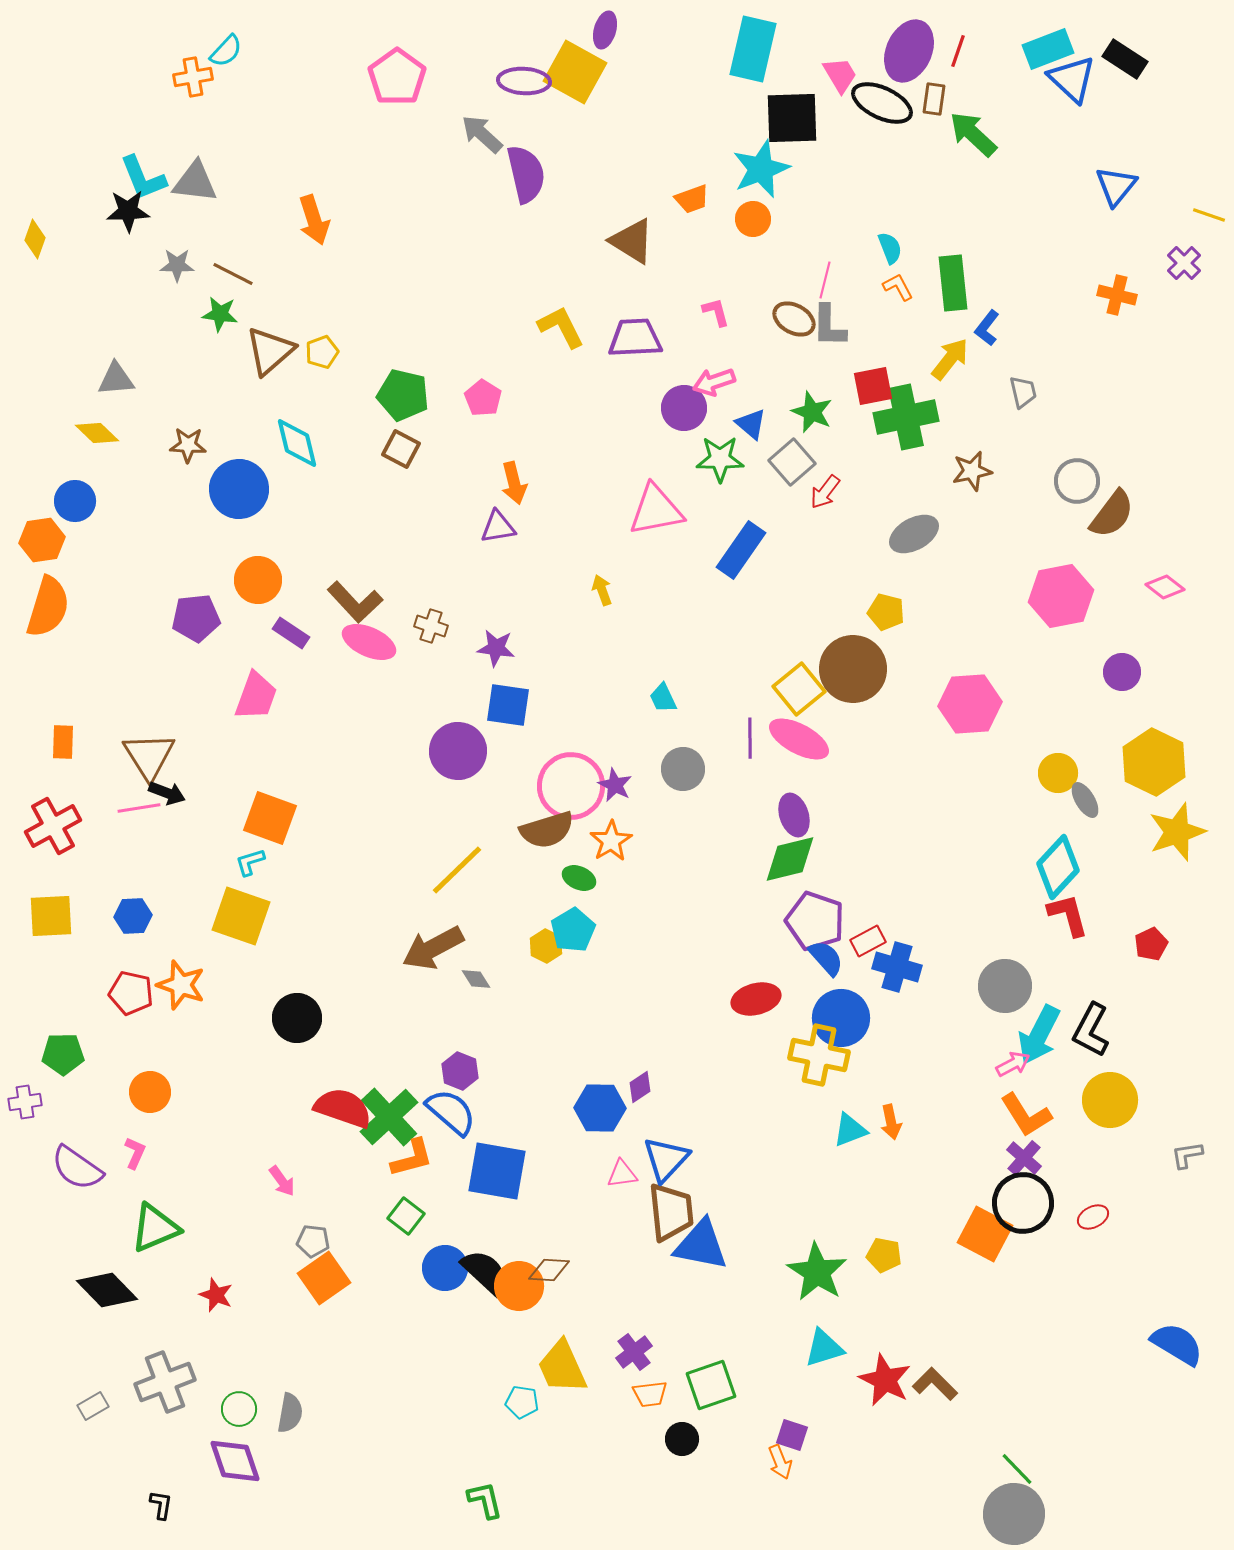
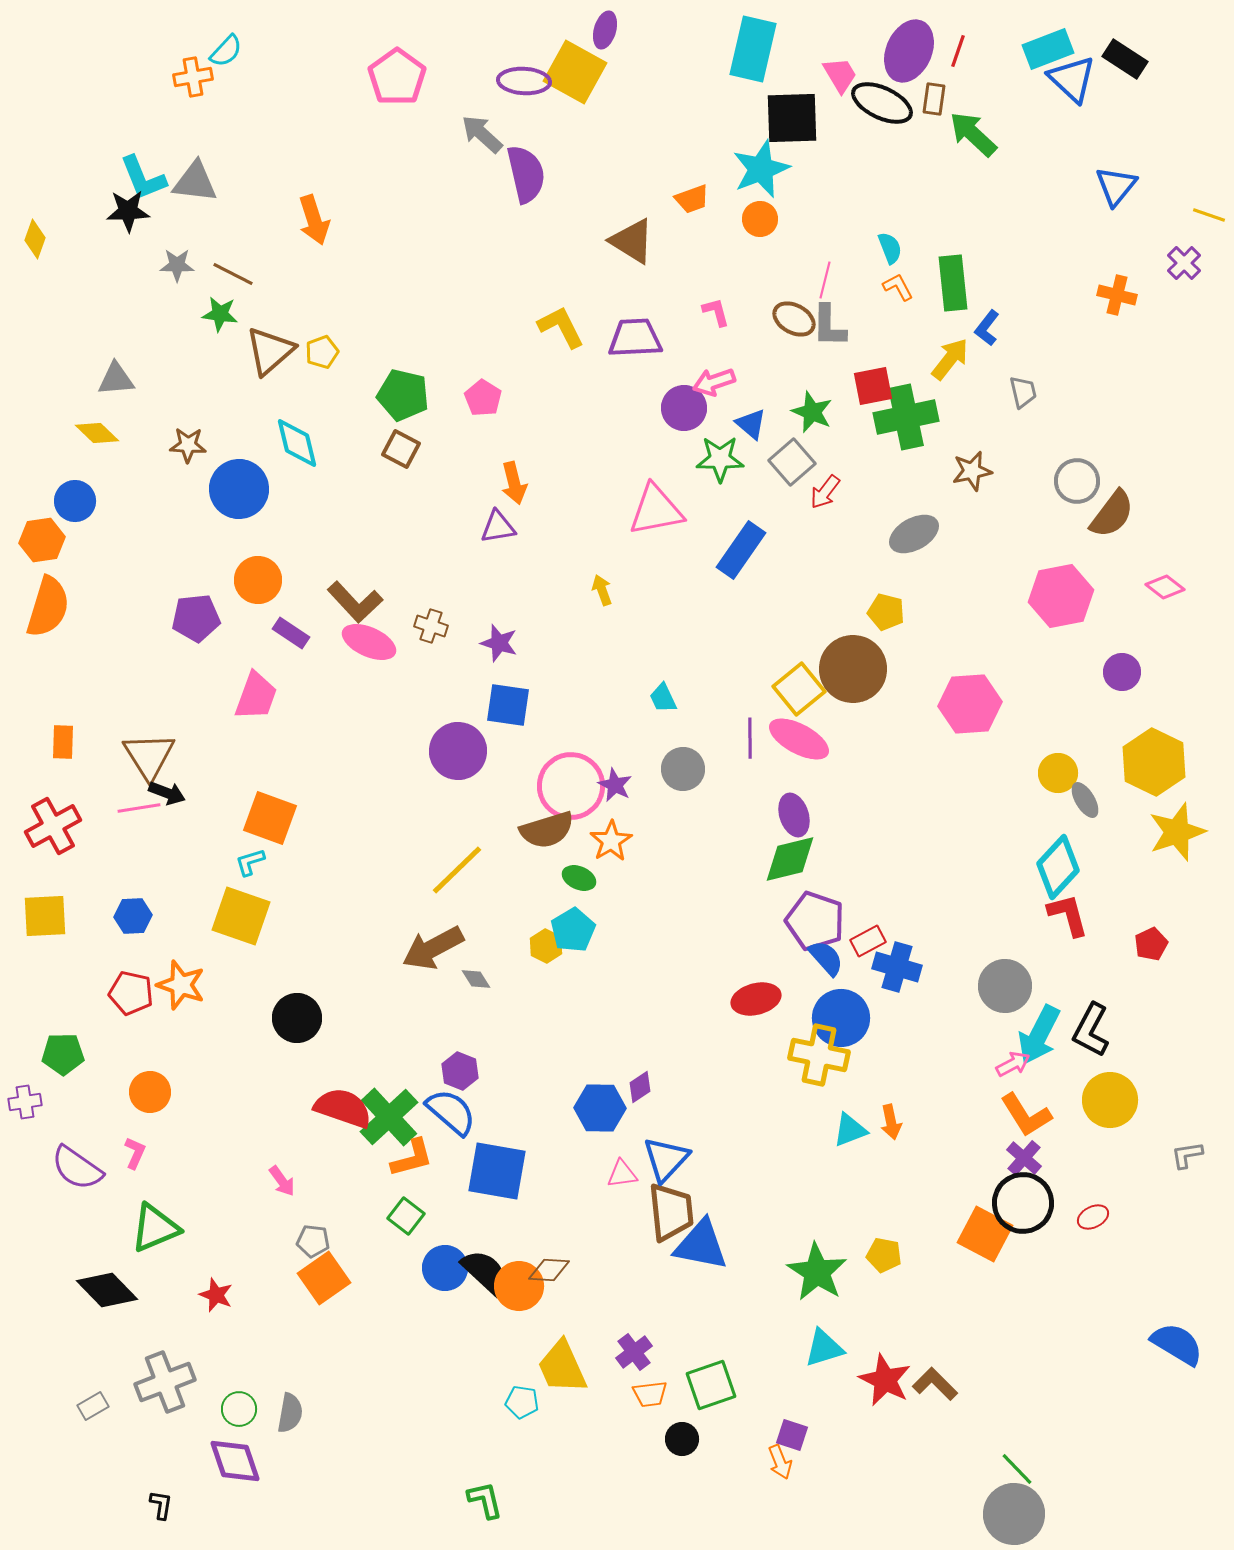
orange circle at (753, 219): moved 7 px right
purple star at (496, 648): moved 3 px right, 5 px up; rotated 9 degrees clockwise
yellow square at (51, 916): moved 6 px left
